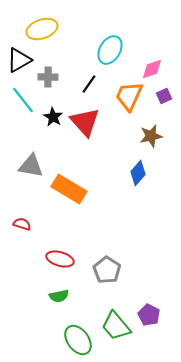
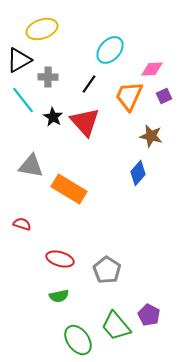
cyan ellipse: rotated 12 degrees clockwise
pink diamond: rotated 15 degrees clockwise
brown star: rotated 25 degrees clockwise
